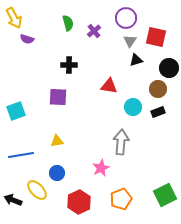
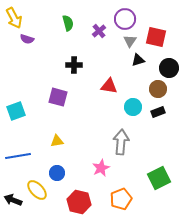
purple circle: moved 1 px left, 1 px down
purple cross: moved 5 px right
black triangle: moved 2 px right
black cross: moved 5 px right
purple square: rotated 12 degrees clockwise
blue line: moved 3 px left, 1 px down
green square: moved 6 px left, 17 px up
red hexagon: rotated 20 degrees counterclockwise
